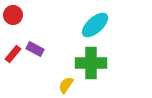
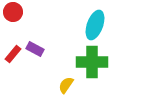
red circle: moved 3 px up
cyan ellipse: rotated 28 degrees counterclockwise
green cross: moved 1 px right, 1 px up
